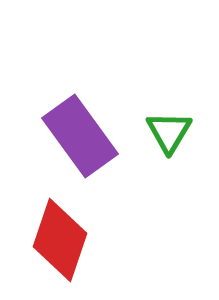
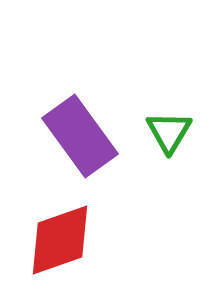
red diamond: rotated 52 degrees clockwise
